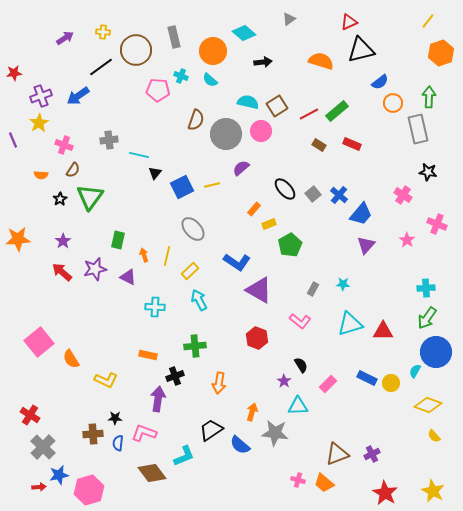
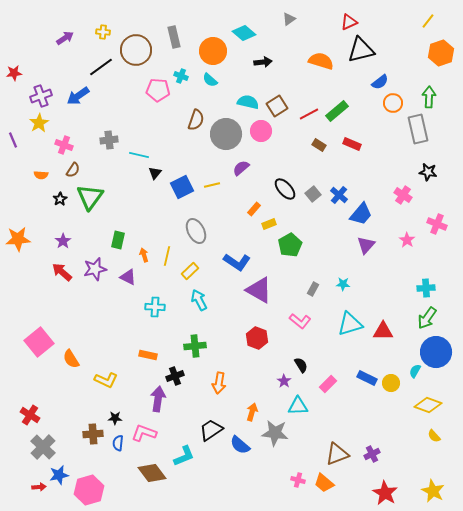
gray ellipse at (193, 229): moved 3 px right, 2 px down; rotated 15 degrees clockwise
